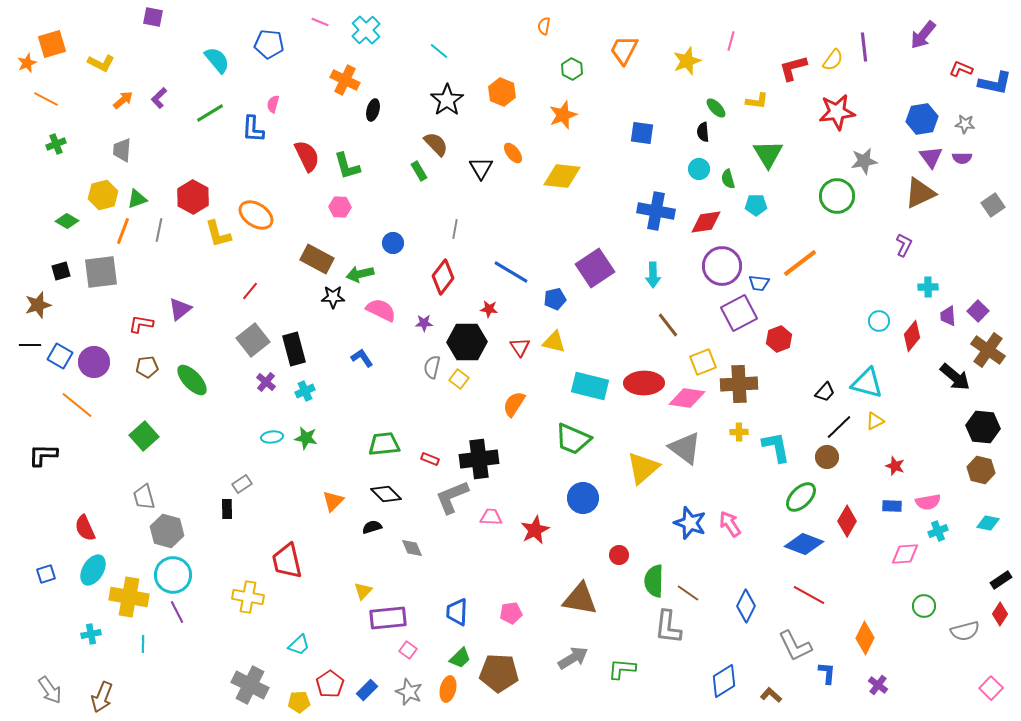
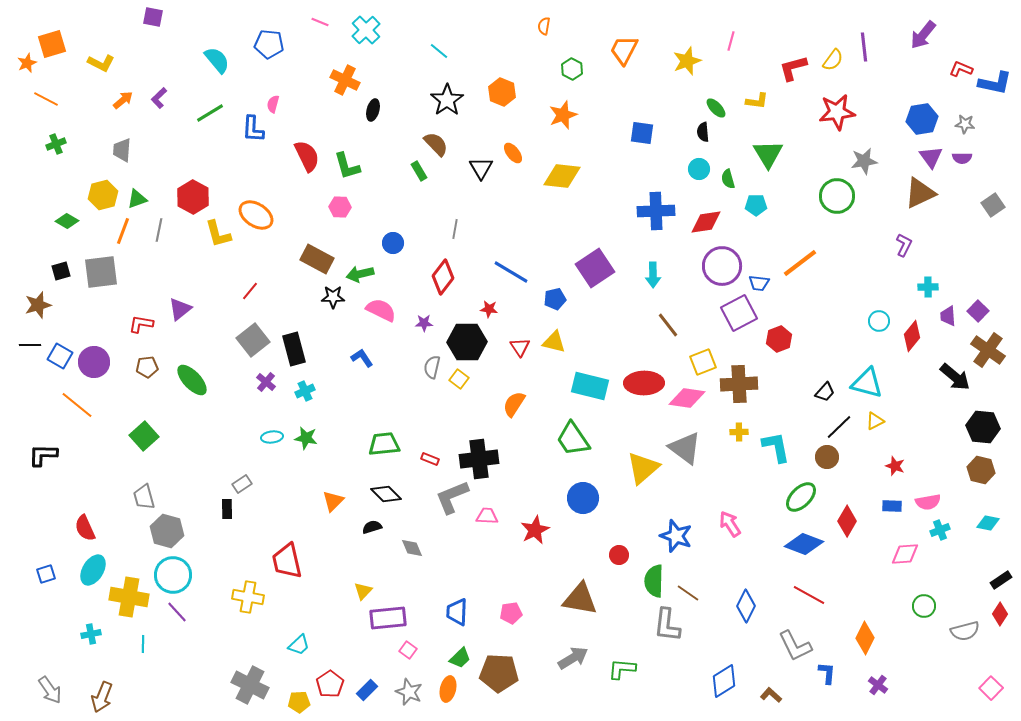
blue cross at (656, 211): rotated 12 degrees counterclockwise
green trapezoid at (573, 439): rotated 33 degrees clockwise
pink trapezoid at (491, 517): moved 4 px left, 1 px up
blue star at (690, 523): moved 14 px left, 13 px down
cyan cross at (938, 531): moved 2 px right, 1 px up
purple line at (177, 612): rotated 15 degrees counterclockwise
gray L-shape at (668, 627): moved 1 px left, 2 px up
